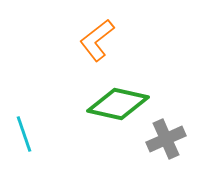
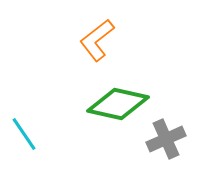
cyan line: rotated 15 degrees counterclockwise
